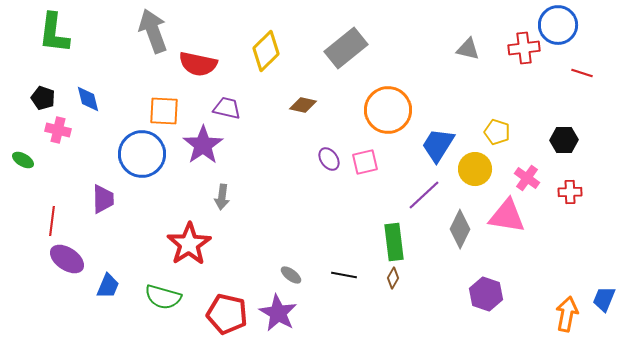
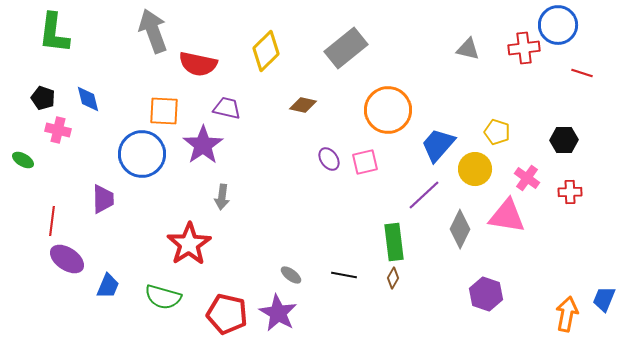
blue trapezoid at (438, 145): rotated 9 degrees clockwise
